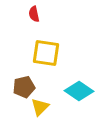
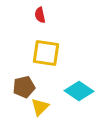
red semicircle: moved 6 px right, 1 px down
